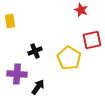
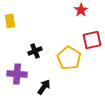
red star: rotated 16 degrees clockwise
black arrow: moved 6 px right
